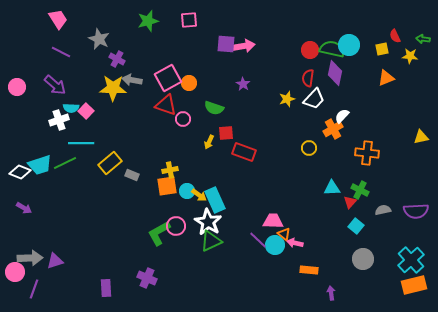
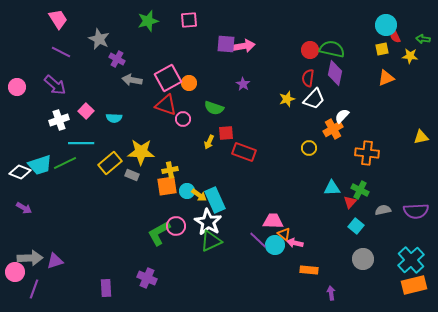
cyan circle at (349, 45): moved 37 px right, 20 px up
yellow star at (113, 88): moved 28 px right, 64 px down
cyan semicircle at (71, 108): moved 43 px right, 10 px down
